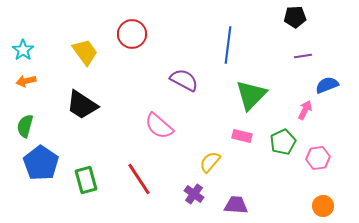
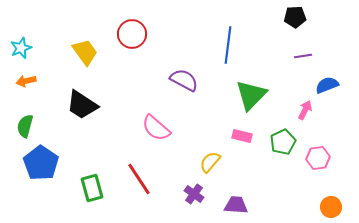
cyan star: moved 2 px left, 2 px up; rotated 15 degrees clockwise
pink semicircle: moved 3 px left, 2 px down
green rectangle: moved 6 px right, 8 px down
orange circle: moved 8 px right, 1 px down
